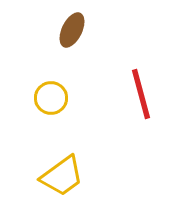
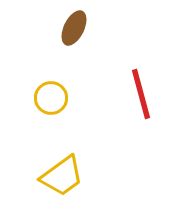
brown ellipse: moved 2 px right, 2 px up
